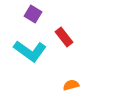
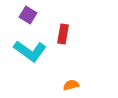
purple square: moved 5 px left, 1 px down
red rectangle: moved 1 px left, 3 px up; rotated 48 degrees clockwise
